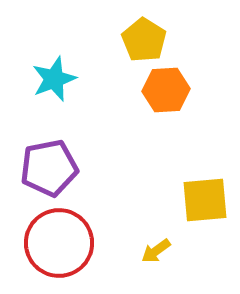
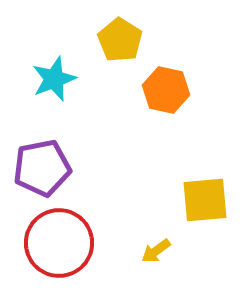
yellow pentagon: moved 24 px left
orange hexagon: rotated 15 degrees clockwise
purple pentagon: moved 7 px left
